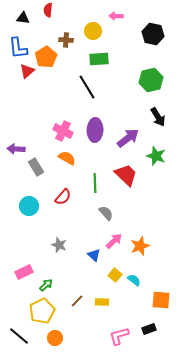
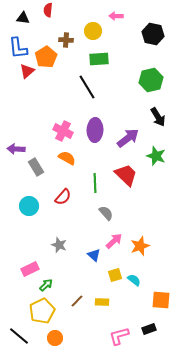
pink rectangle at (24, 272): moved 6 px right, 3 px up
yellow square at (115, 275): rotated 32 degrees clockwise
